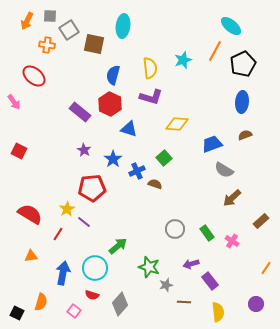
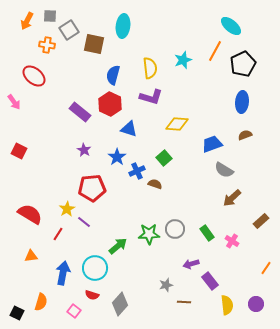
blue star at (113, 159): moved 4 px right, 2 px up
green star at (149, 267): moved 33 px up; rotated 20 degrees counterclockwise
yellow semicircle at (218, 312): moved 9 px right, 7 px up
